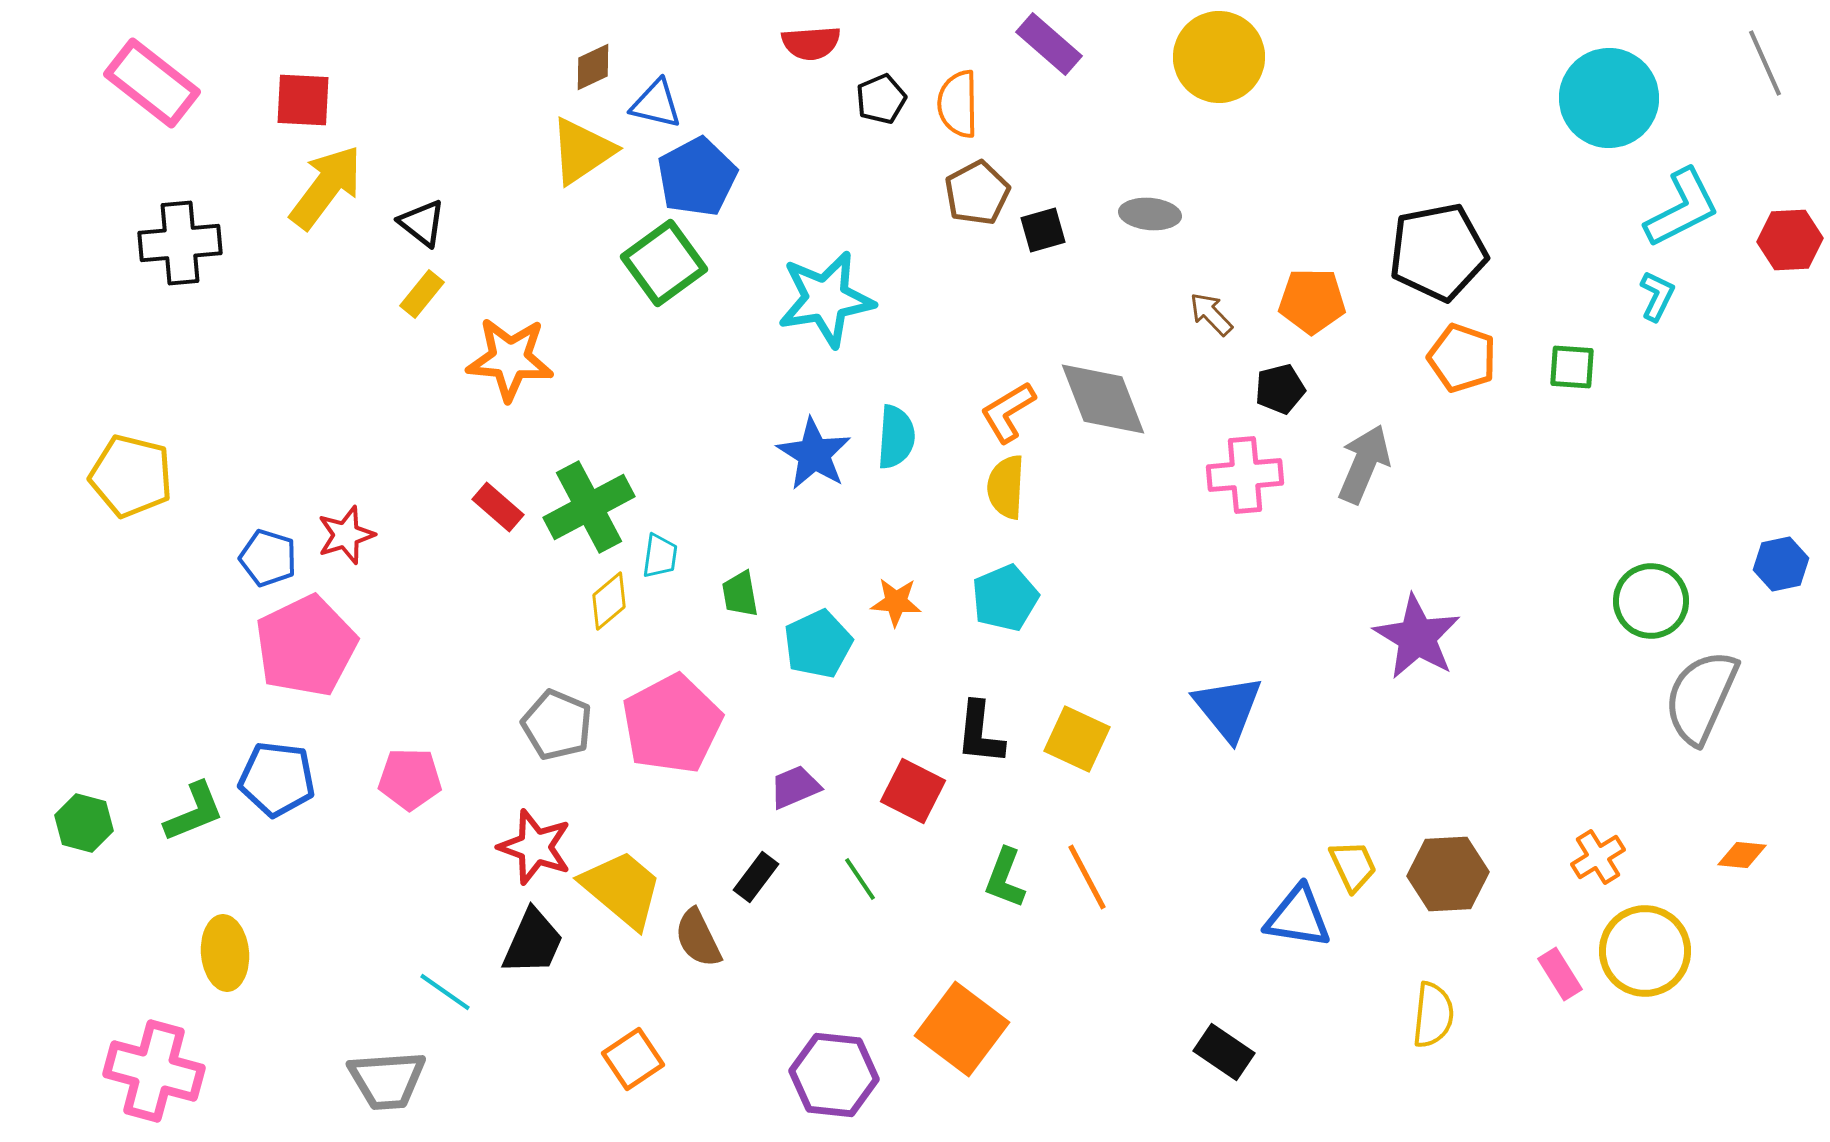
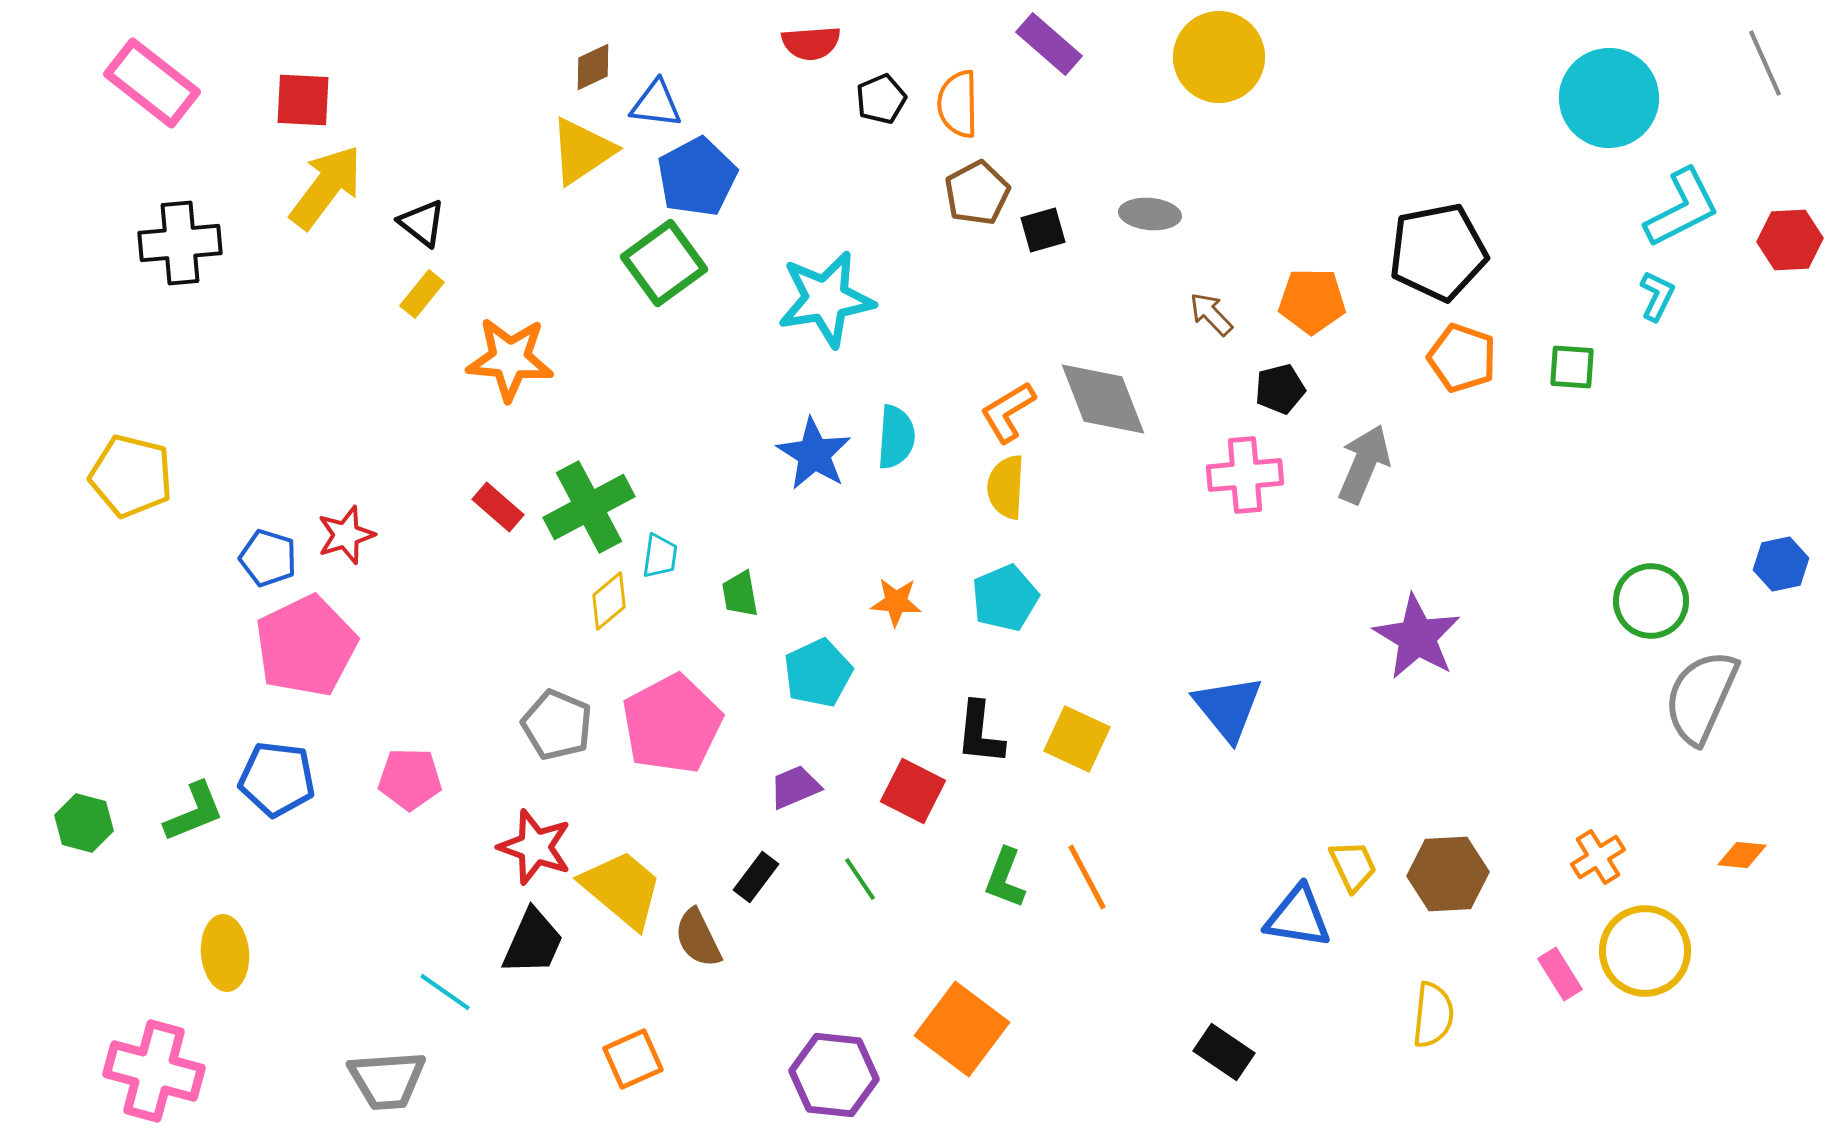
blue triangle at (656, 104): rotated 6 degrees counterclockwise
cyan pentagon at (818, 644): moved 29 px down
orange square at (633, 1059): rotated 10 degrees clockwise
